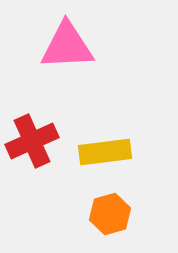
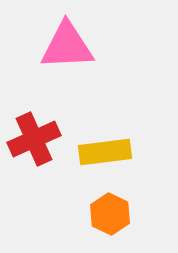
red cross: moved 2 px right, 2 px up
orange hexagon: rotated 18 degrees counterclockwise
